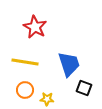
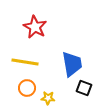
blue trapezoid: moved 3 px right; rotated 8 degrees clockwise
orange circle: moved 2 px right, 2 px up
yellow star: moved 1 px right, 1 px up
